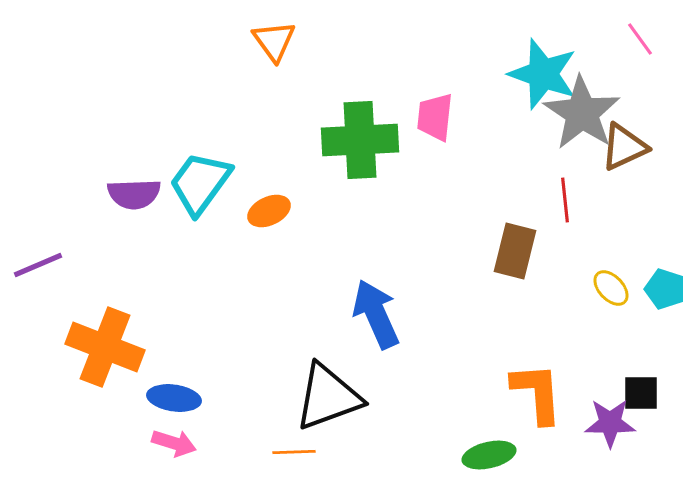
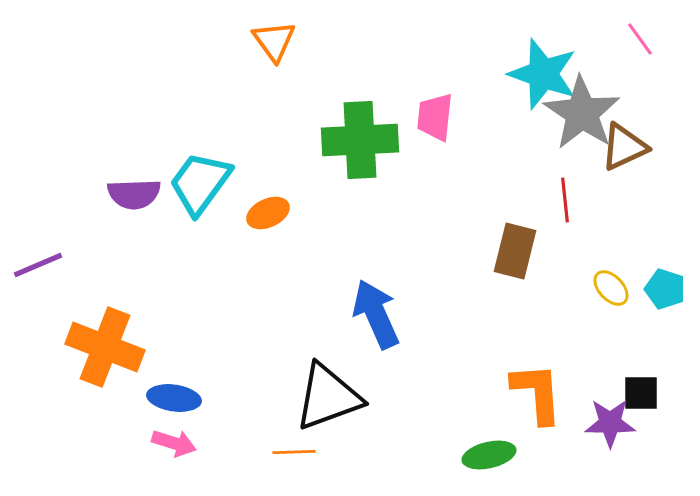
orange ellipse: moved 1 px left, 2 px down
